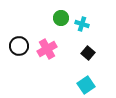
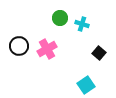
green circle: moved 1 px left
black square: moved 11 px right
